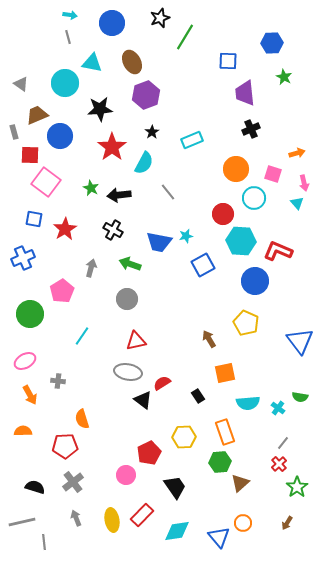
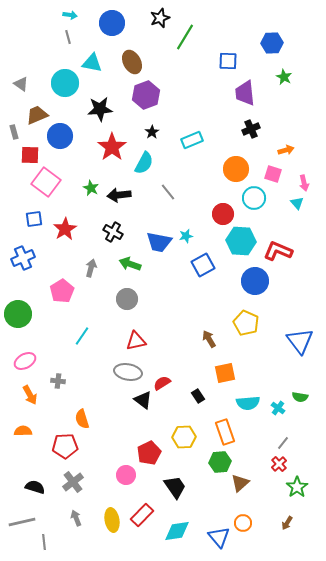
orange arrow at (297, 153): moved 11 px left, 3 px up
blue square at (34, 219): rotated 18 degrees counterclockwise
black cross at (113, 230): moved 2 px down
green circle at (30, 314): moved 12 px left
